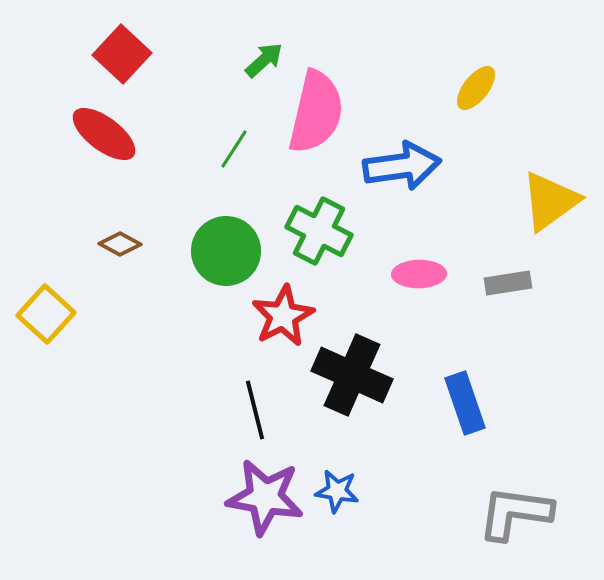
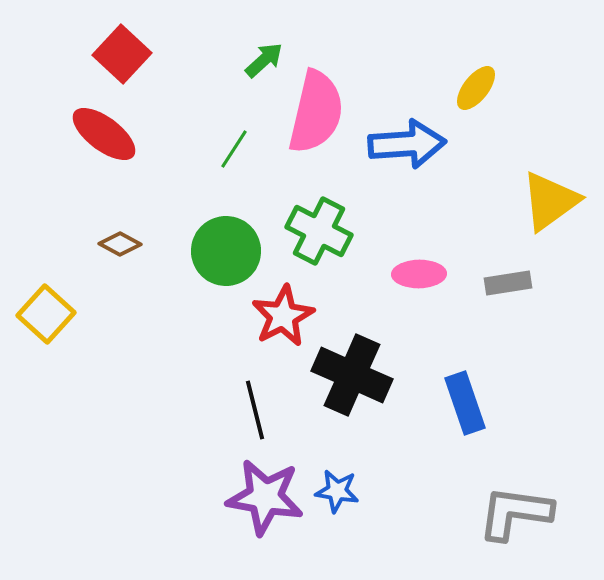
blue arrow: moved 5 px right, 22 px up; rotated 4 degrees clockwise
